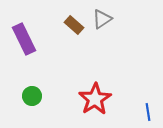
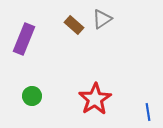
purple rectangle: rotated 48 degrees clockwise
